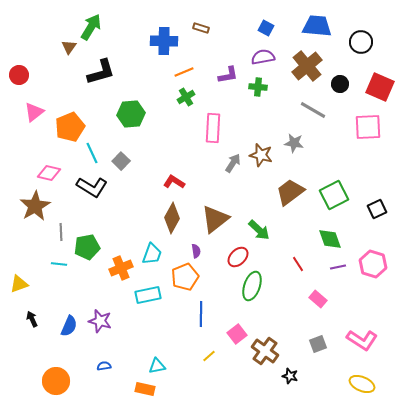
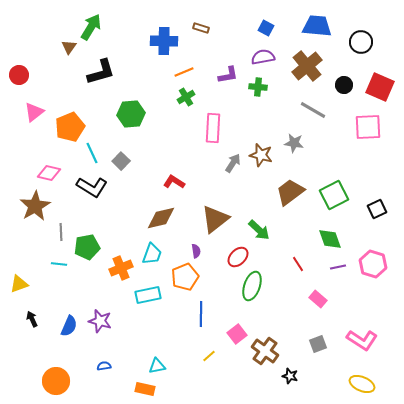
black circle at (340, 84): moved 4 px right, 1 px down
brown diamond at (172, 218): moved 11 px left; rotated 48 degrees clockwise
